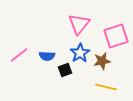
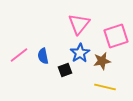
blue semicircle: moved 4 px left; rotated 77 degrees clockwise
yellow line: moved 1 px left
